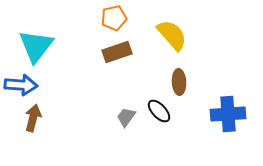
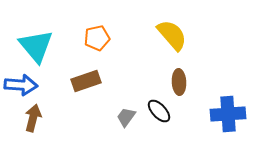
orange pentagon: moved 17 px left, 20 px down
cyan triangle: rotated 18 degrees counterclockwise
brown rectangle: moved 31 px left, 29 px down
